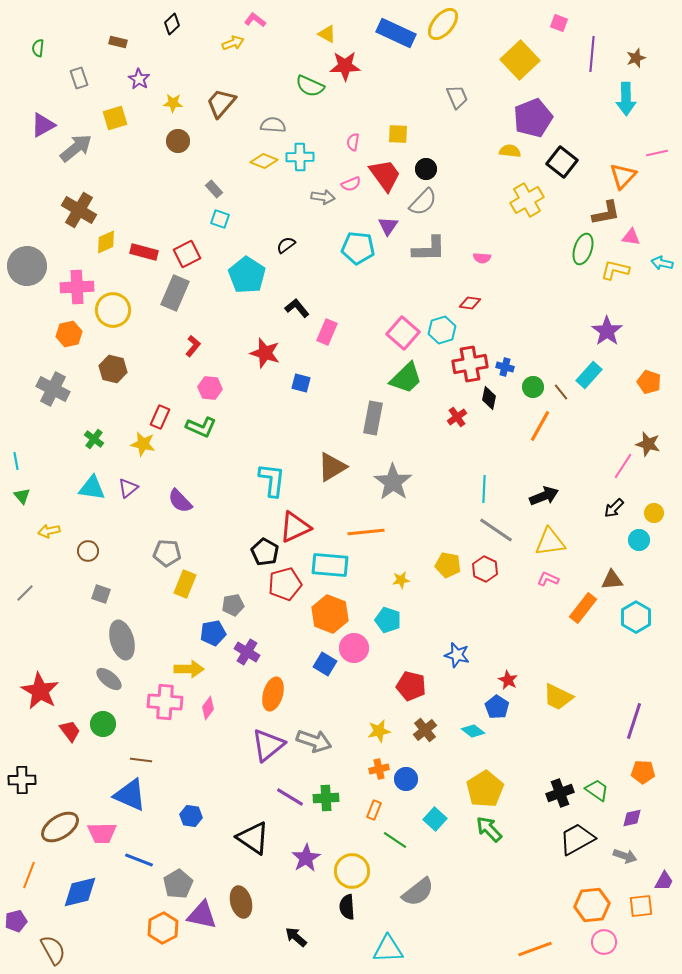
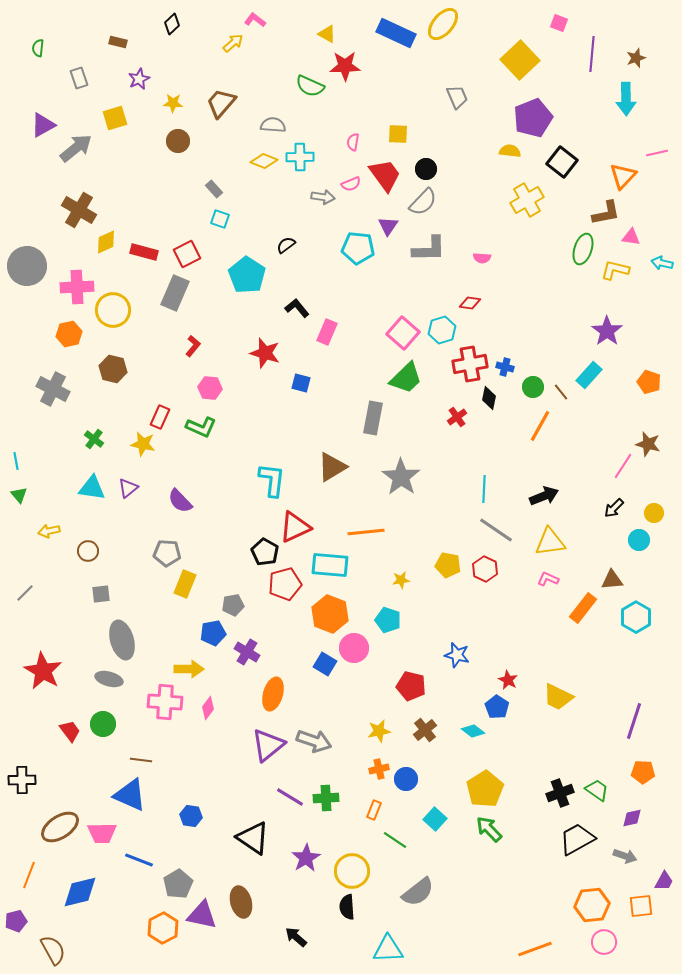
yellow arrow at (233, 43): rotated 20 degrees counterclockwise
purple star at (139, 79): rotated 15 degrees clockwise
gray star at (393, 482): moved 8 px right, 5 px up
green triangle at (22, 496): moved 3 px left, 1 px up
gray square at (101, 594): rotated 24 degrees counterclockwise
gray ellipse at (109, 679): rotated 24 degrees counterclockwise
red star at (40, 691): moved 3 px right, 20 px up
